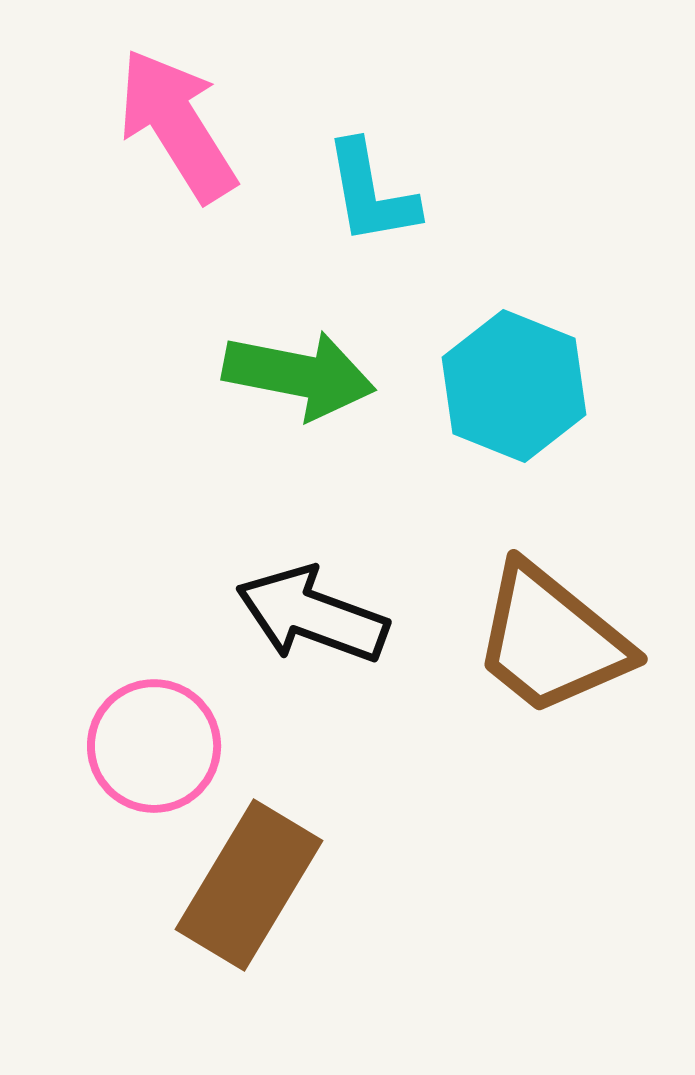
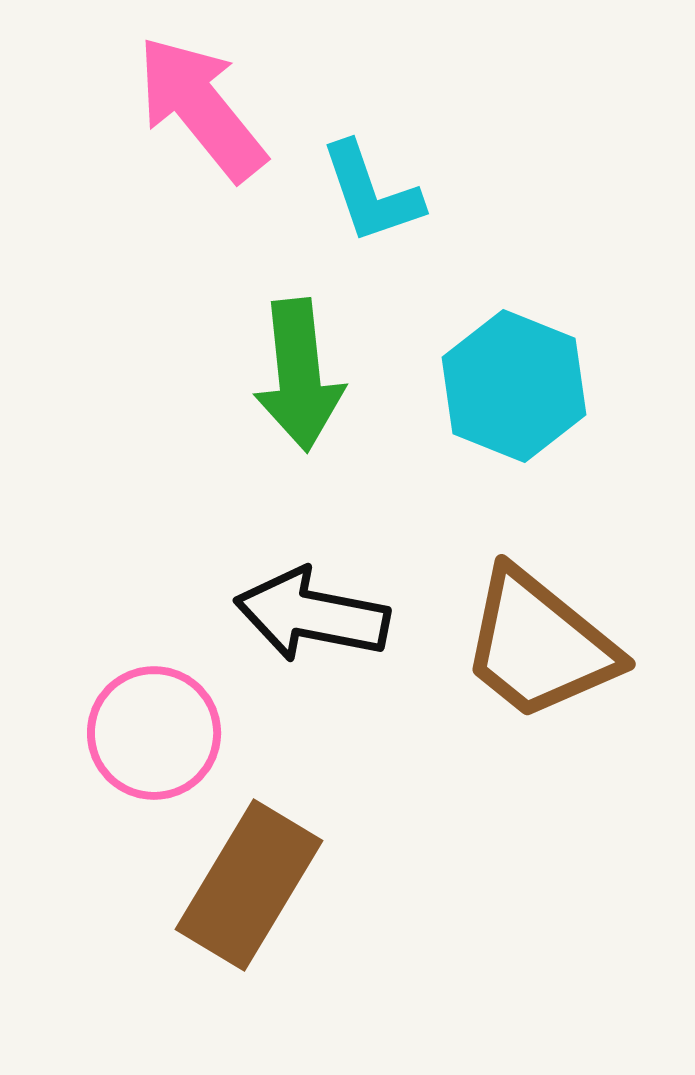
pink arrow: moved 24 px right, 17 px up; rotated 7 degrees counterclockwise
cyan L-shape: rotated 9 degrees counterclockwise
green arrow: rotated 73 degrees clockwise
black arrow: rotated 9 degrees counterclockwise
brown trapezoid: moved 12 px left, 5 px down
pink circle: moved 13 px up
